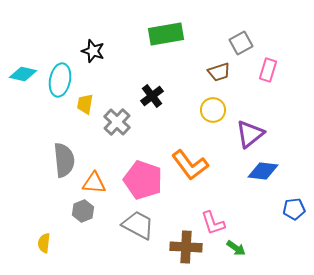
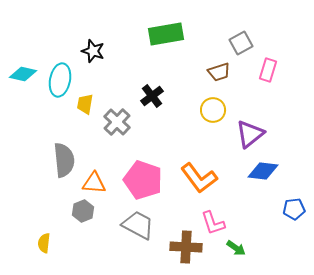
orange L-shape: moved 9 px right, 13 px down
